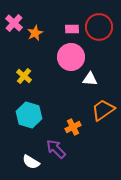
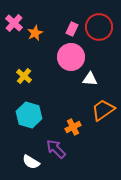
pink rectangle: rotated 64 degrees counterclockwise
